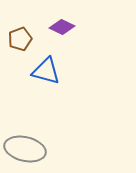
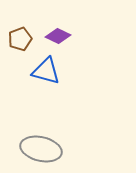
purple diamond: moved 4 px left, 9 px down
gray ellipse: moved 16 px right
